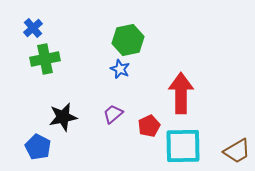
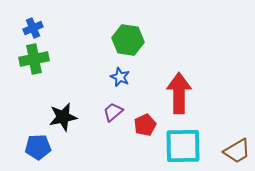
blue cross: rotated 18 degrees clockwise
green hexagon: rotated 20 degrees clockwise
green cross: moved 11 px left
blue star: moved 8 px down
red arrow: moved 2 px left
purple trapezoid: moved 2 px up
red pentagon: moved 4 px left, 1 px up
blue pentagon: rotated 30 degrees counterclockwise
